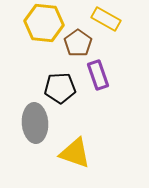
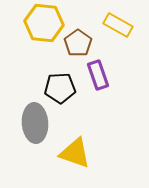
yellow rectangle: moved 12 px right, 6 px down
